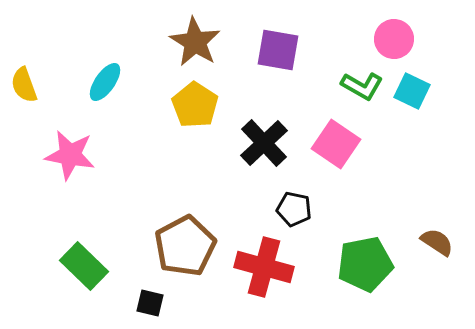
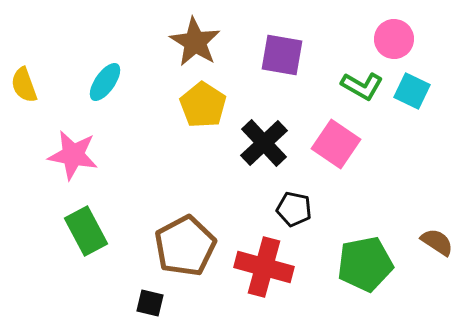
purple square: moved 4 px right, 5 px down
yellow pentagon: moved 8 px right
pink star: moved 3 px right
green rectangle: moved 2 px right, 35 px up; rotated 18 degrees clockwise
